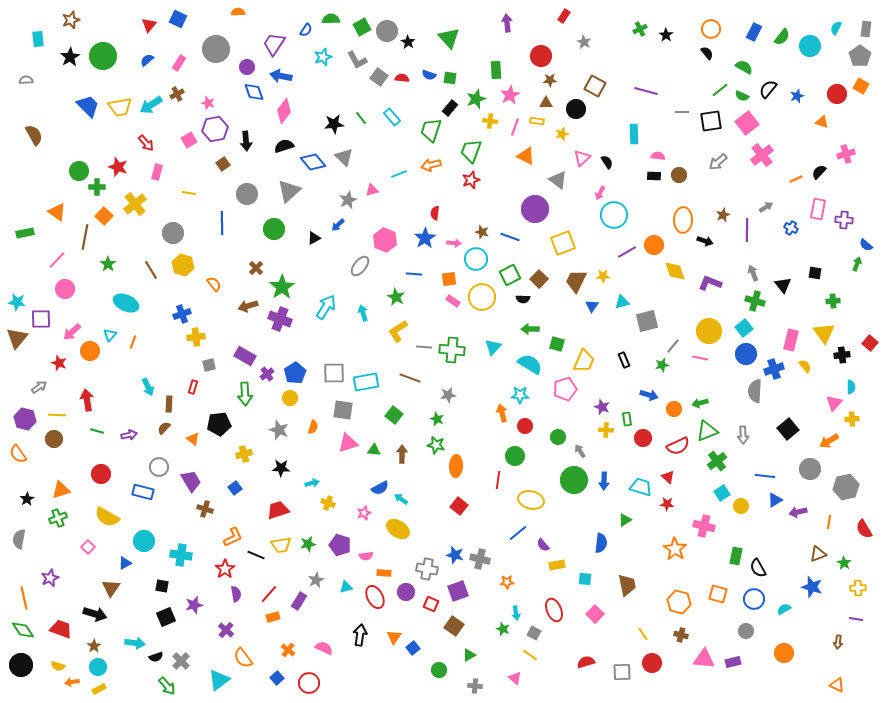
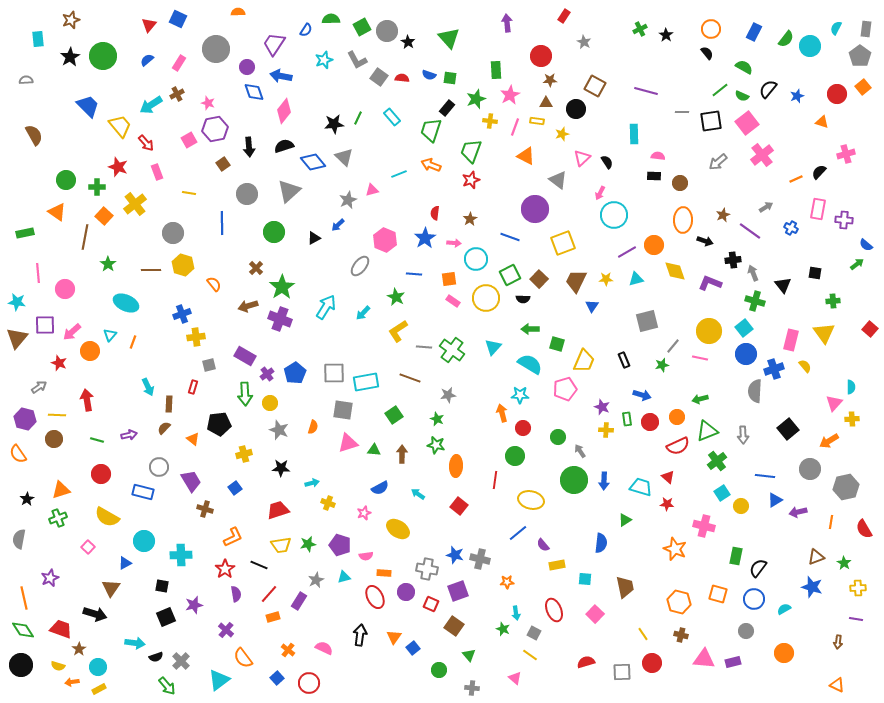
green semicircle at (782, 37): moved 4 px right, 2 px down
cyan star at (323, 57): moved 1 px right, 3 px down
orange square at (861, 86): moved 2 px right, 1 px down; rotated 21 degrees clockwise
yellow trapezoid at (120, 107): moved 19 px down; rotated 120 degrees counterclockwise
black rectangle at (450, 108): moved 3 px left
green line at (361, 118): moved 3 px left; rotated 64 degrees clockwise
black arrow at (246, 141): moved 3 px right, 6 px down
orange arrow at (431, 165): rotated 36 degrees clockwise
green circle at (79, 171): moved 13 px left, 9 px down
pink rectangle at (157, 172): rotated 35 degrees counterclockwise
brown circle at (679, 175): moved 1 px right, 8 px down
green circle at (274, 229): moved 3 px down
purple line at (747, 230): moved 3 px right, 1 px down; rotated 55 degrees counterclockwise
brown star at (482, 232): moved 12 px left, 13 px up; rotated 24 degrees clockwise
pink line at (57, 260): moved 19 px left, 13 px down; rotated 48 degrees counterclockwise
green arrow at (857, 264): rotated 32 degrees clockwise
brown line at (151, 270): rotated 60 degrees counterclockwise
yellow star at (603, 276): moved 3 px right, 3 px down
yellow circle at (482, 297): moved 4 px right, 1 px down
cyan triangle at (622, 302): moved 14 px right, 23 px up
cyan arrow at (363, 313): rotated 119 degrees counterclockwise
purple square at (41, 319): moved 4 px right, 6 px down
red square at (870, 343): moved 14 px up
green cross at (452, 350): rotated 30 degrees clockwise
black cross at (842, 355): moved 109 px left, 95 px up
blue arrow at (649, 395): moved 7 px left
yellow circle at (290, 398): moved 20 px left, 5 px down
green arrow at (700, 403): moved 4 px up
orange circle at (674, 409): moved 3 px right, 8 px down
green square at (394, 415): rotated 18 degrees clockwise
red circle at (525, 426): moved 2 px left, 2 px down
green line at (97, 431): moved 9 px down
red circle at (643, 438): moved 7 px right, 16 px up
red line at (498, 480): moved 3 px left
cyan arrow at (401, 499): moved 17 px right, 5 px up
orange line at (829, 522): moved 2 px right
orange star at (675, 549): rotated 10 degrees counterclockwise
brown triangle at (818, 554): moved 2 px left, 3 px down
cyan cross at (181, 555): rotated 10 degrees counterclockwise
black line at (256, 555): moved 3 px right, 10 px down
black semicircle at (758, 568): rotated 66 degrees clockwise
brown trapezoid at (627, 585): moved 2 px left, 2 px down
cyan triangle at (346, 587): moved 2 px left, 10 px up
brown star at (94, 646): moved 15 px left, 3 px down
green triangle at (469, 655): rotated 40 degrees counterclockwise
gray cross at (475, 686): moved 3 px left, 2 px down
